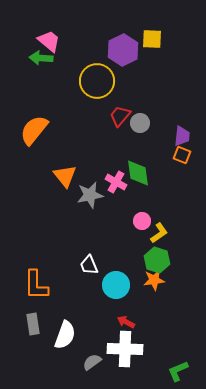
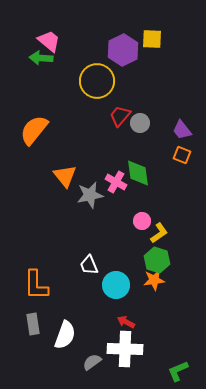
purple trapezoid: moved 6 px up; rotated 135 degrees clockwise
